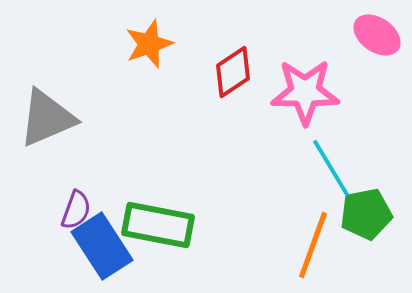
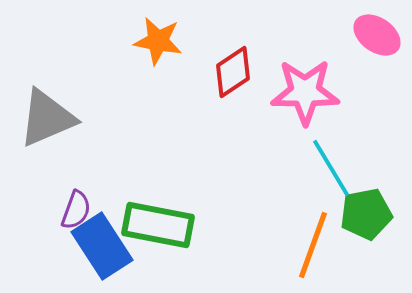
orange star: moved 9 px right, 3 px up; rotated 30 degrees clockwise
